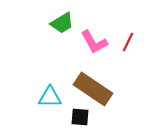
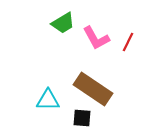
green trapezoid: moved 1 px right
pink L-shape: moved 2 px right, 4 px up
cyan triangle: moved 2 px left, 3 px down
black square: moved 2 px right, 1 px down
